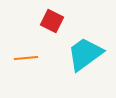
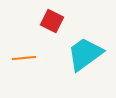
orange line: moved 2 px left
